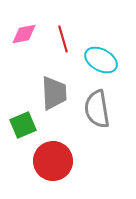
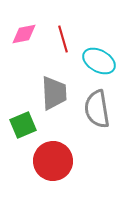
cyan ellipse: moved 2 px left, 1 px down
